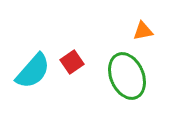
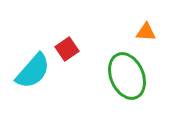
orange triangle: moved 3 px right, 1 px down; rotated 15 degrees clockwise
red square: moved 5 px left, 13 px up
